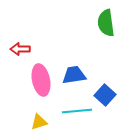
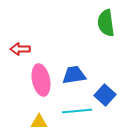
yellow triangle: rotated 18 degrees clockwise
